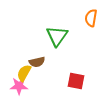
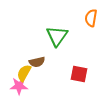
red square: moved 3 px right, 7 px up
